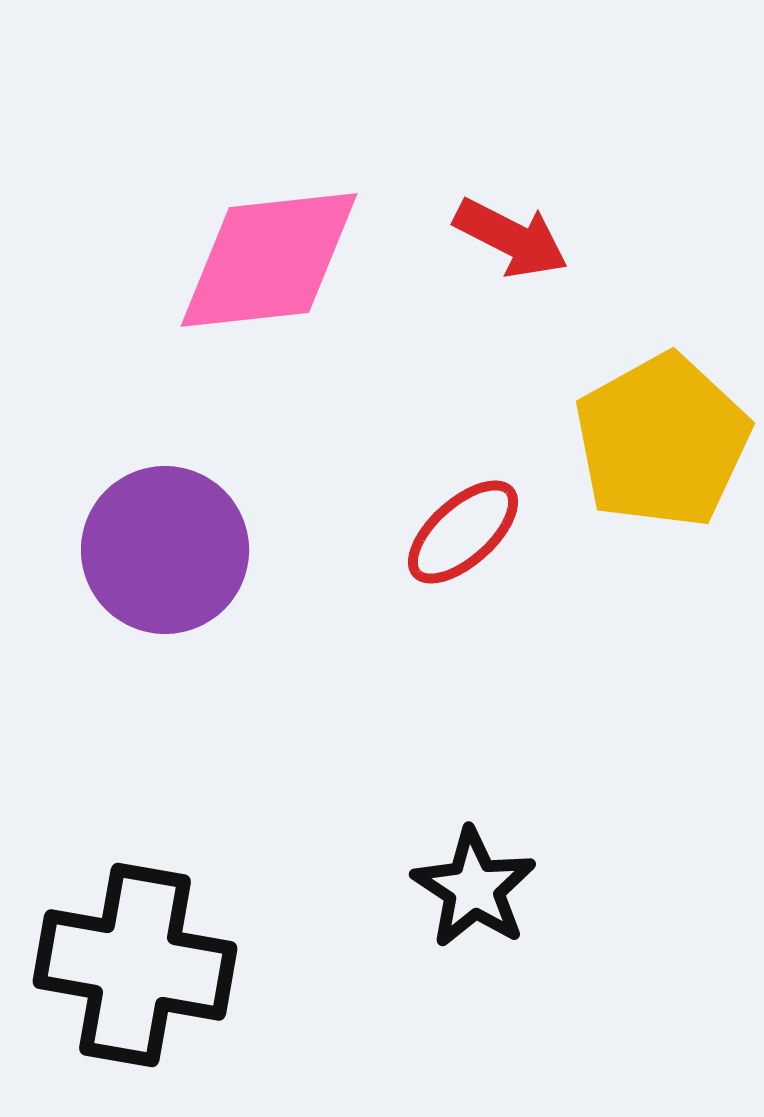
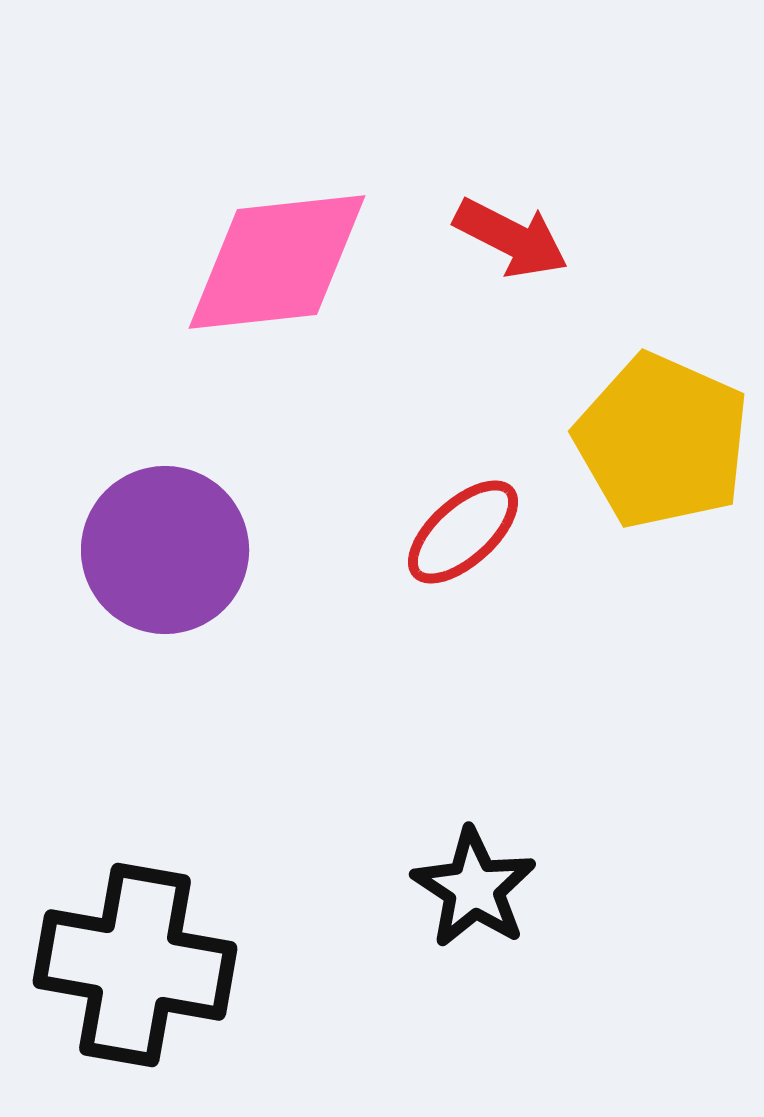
pink diamond: moved 8 px right, 2 px down
yellow pentagon: rotated 19 degrees counterclockwise
